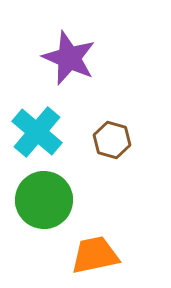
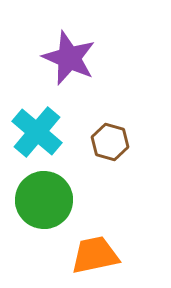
brown hexagon: moved 2 px left, 2 px down
